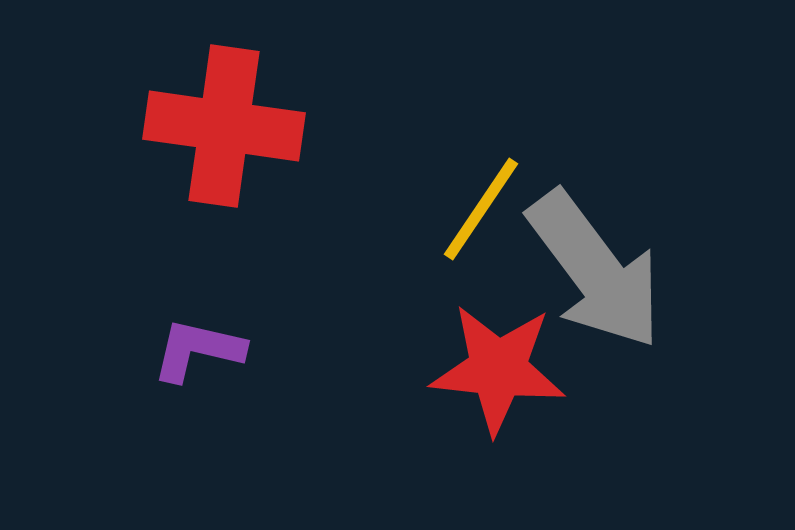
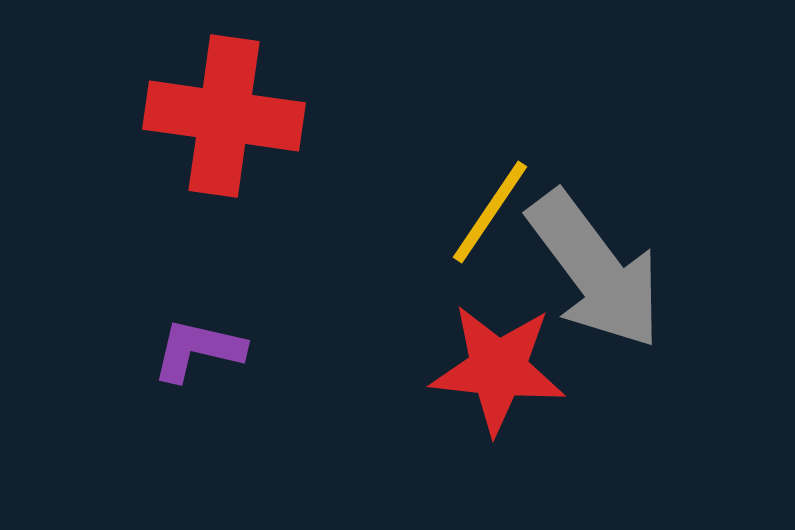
red cross: moved 10 px up
yellow line: moved 9 px right, 3 px down
